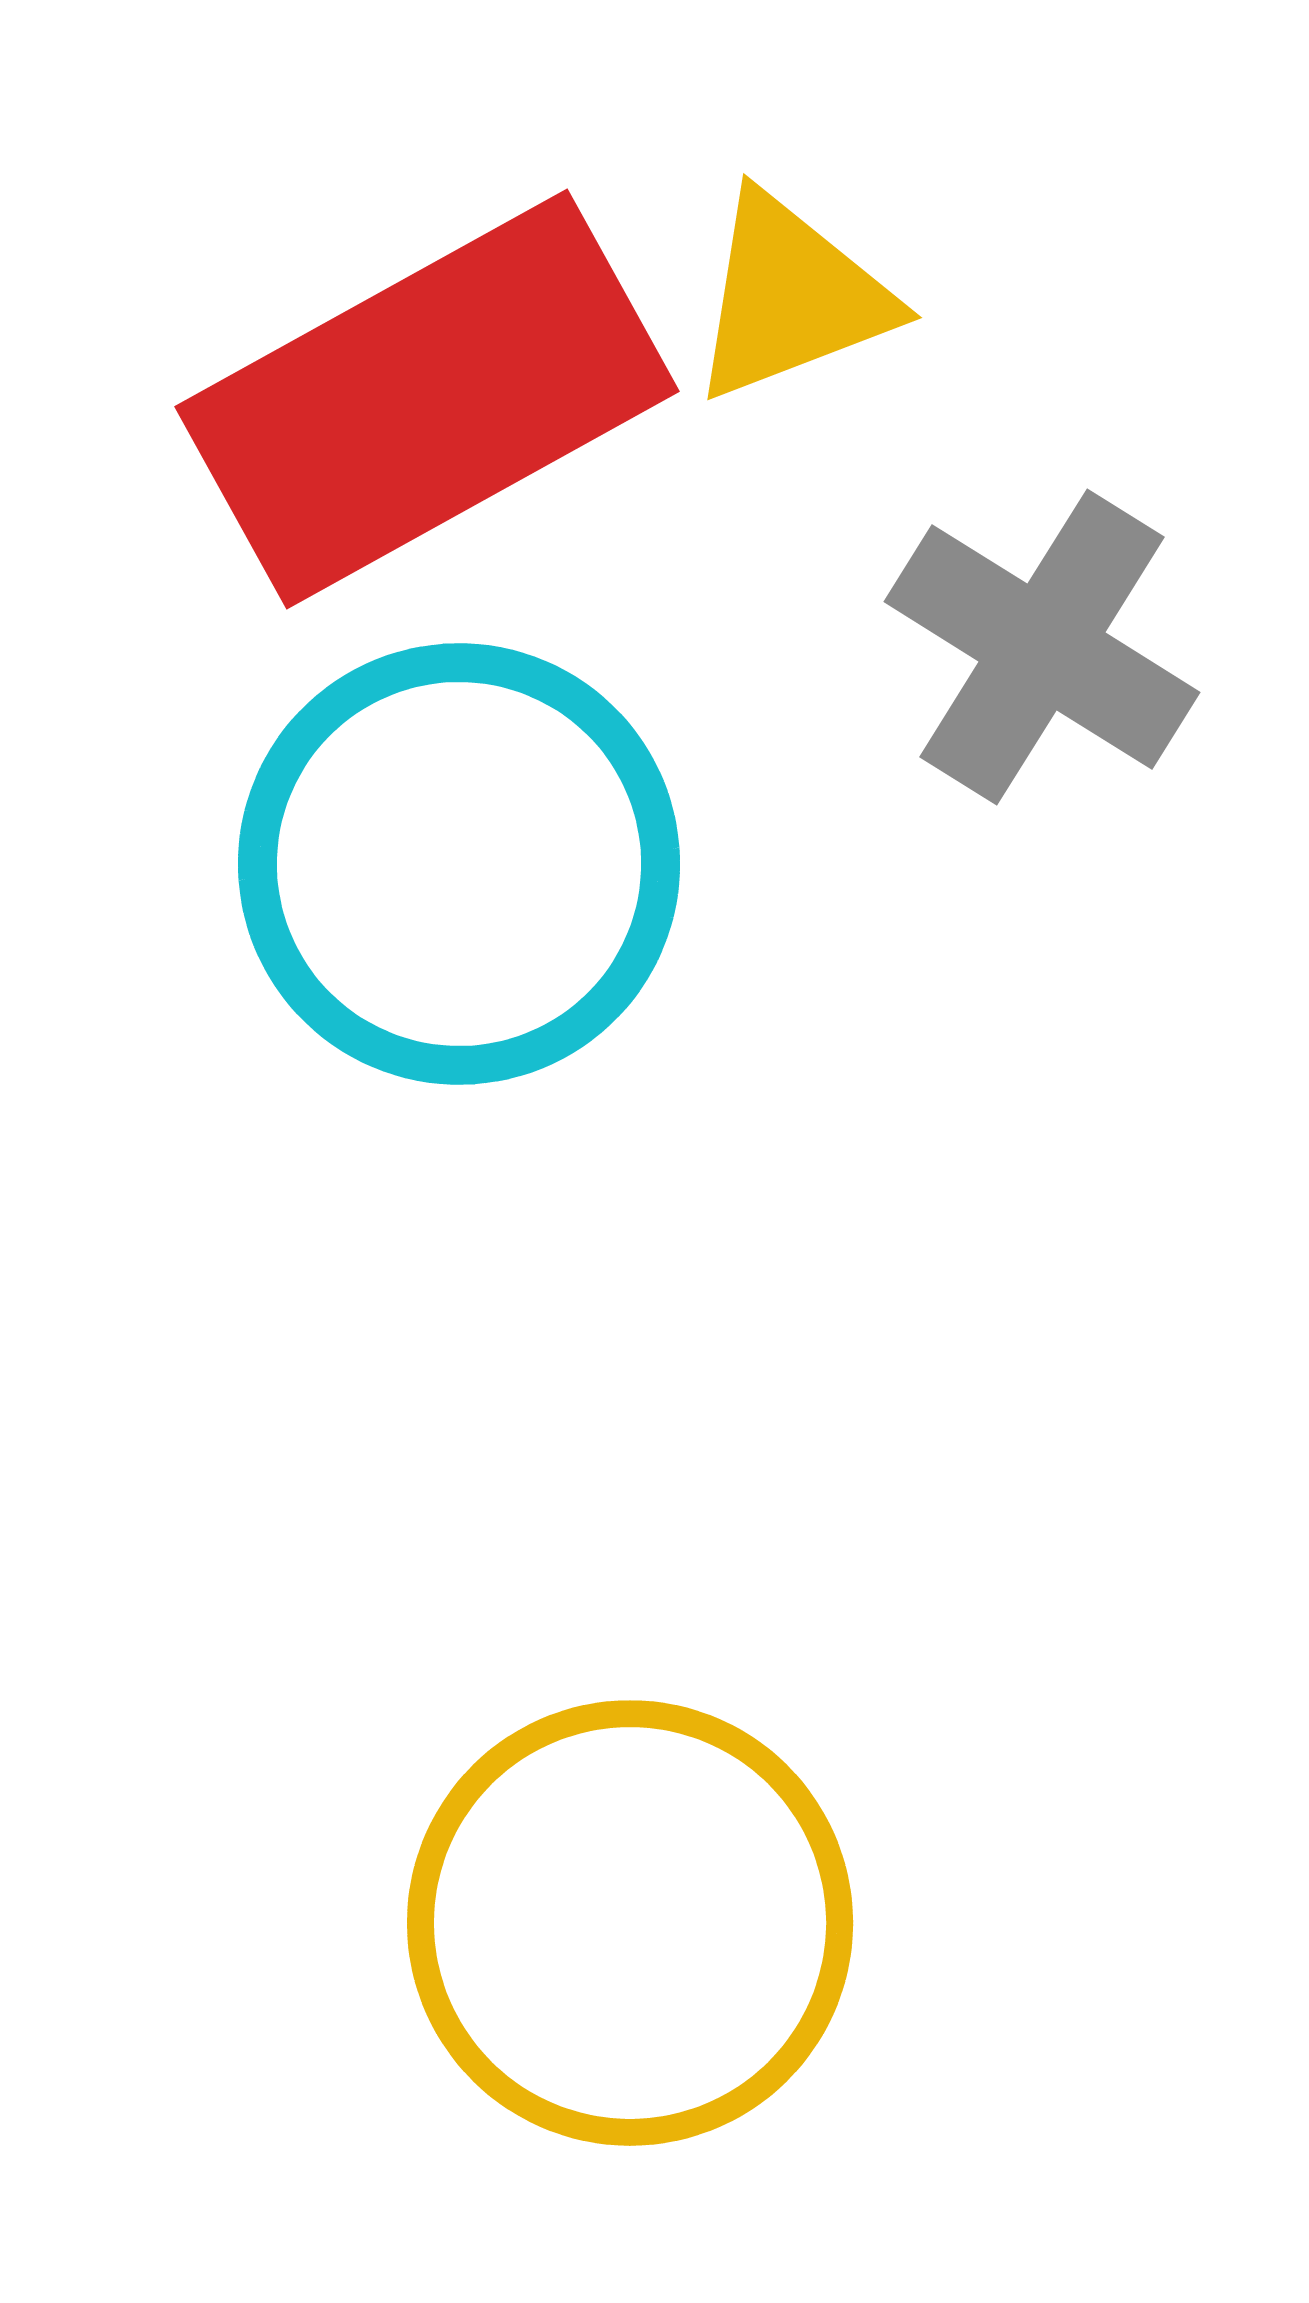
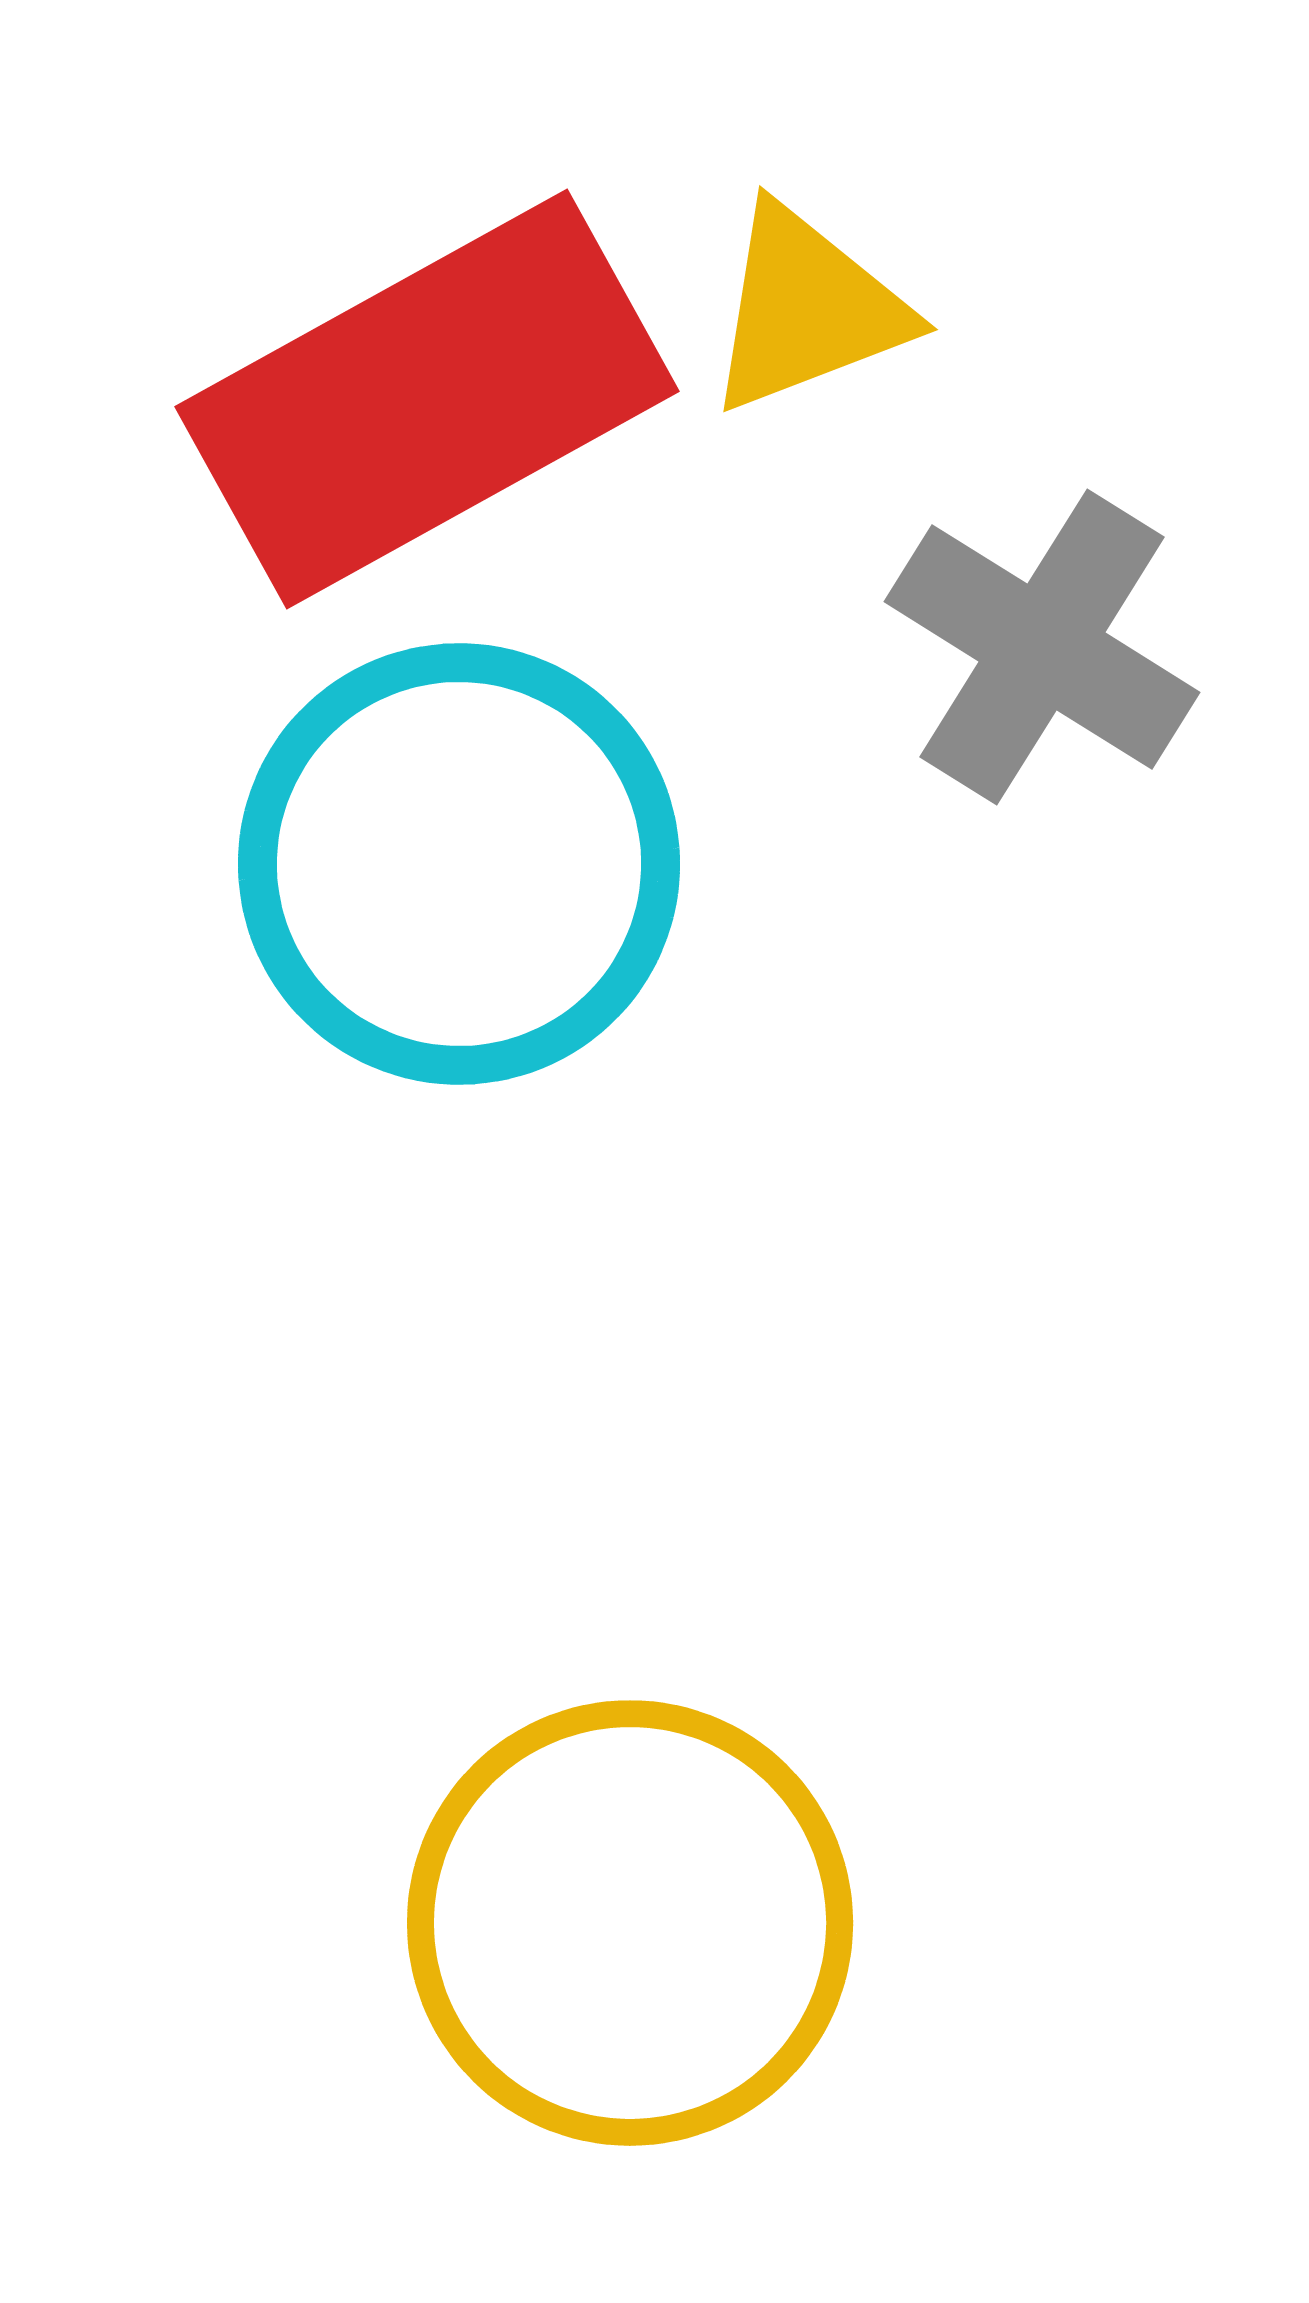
yellow triangle: moved 16 px right, 12 px down
